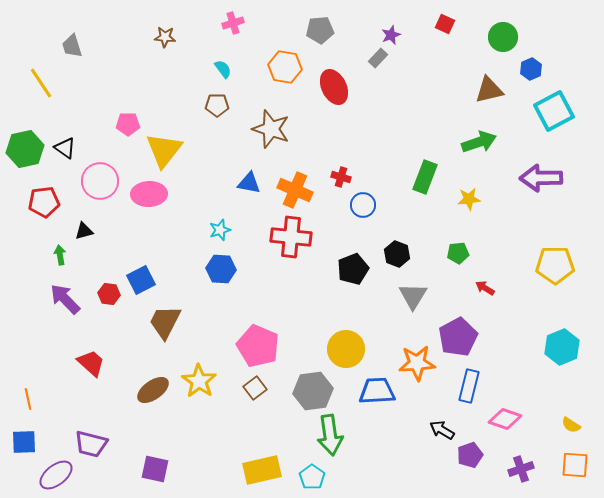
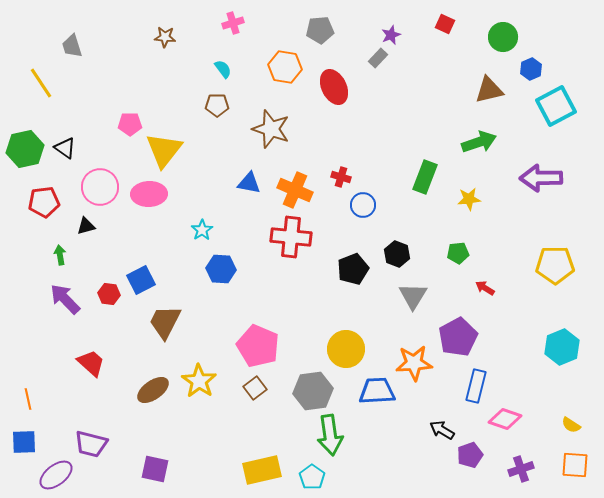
cyan square at (554, 111): moved 2 px right, 5 px up
pink pentagon at (128, 124): moved 2 px right
pink circle at (100, 181): moved 6 px down
cyan star at (220, 230): moved 18 px left; rotated 15 degrees counterclockwise
black triangle at (84, 231): moved 2 px right, 5 px up
orange star at (417, 363): moved 3 px left
blue rectangle at (469, 386): moved 7 px right
